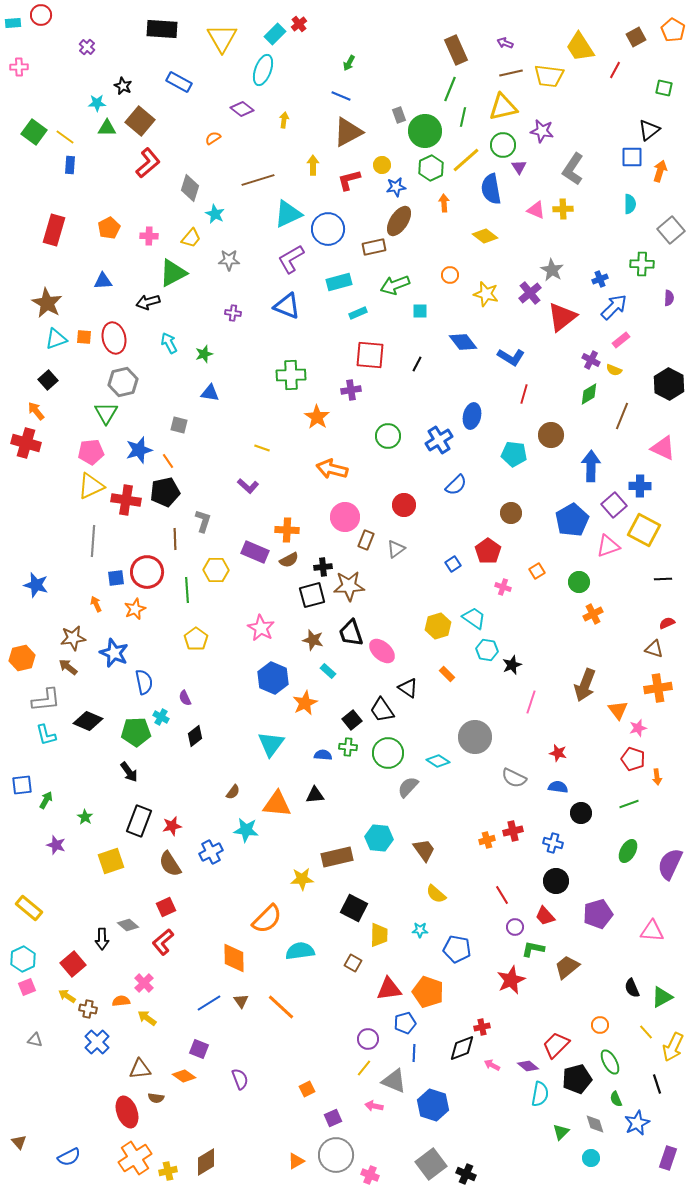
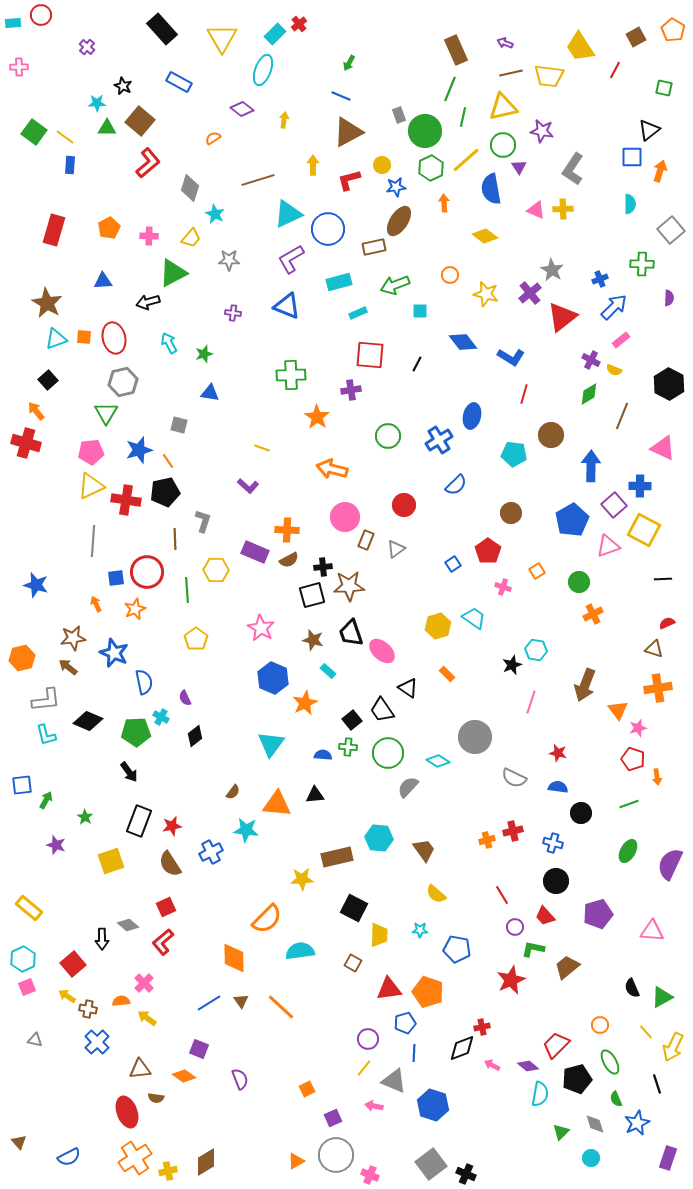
black rectangle at (162, 29): rotated 44 degrees clockwise
cyan hexagon at (487, 650): moved 49 px right
